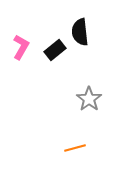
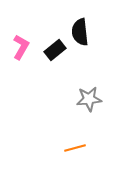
gray star: rotated 30 degrees clockwise
